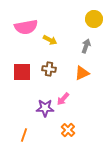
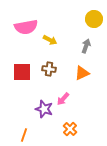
purple star: moved 1 px left, 1 px down; rotated 18 degrees clockwise
orange cross: moved 2 px right, 1 px up
